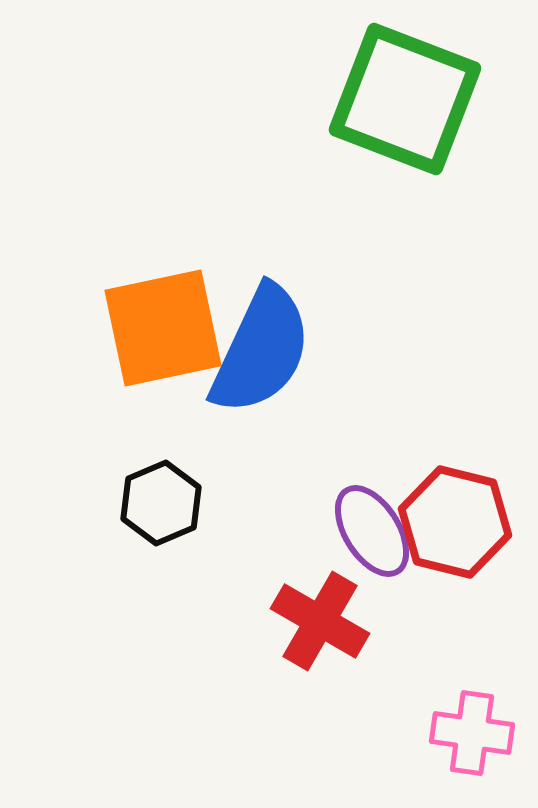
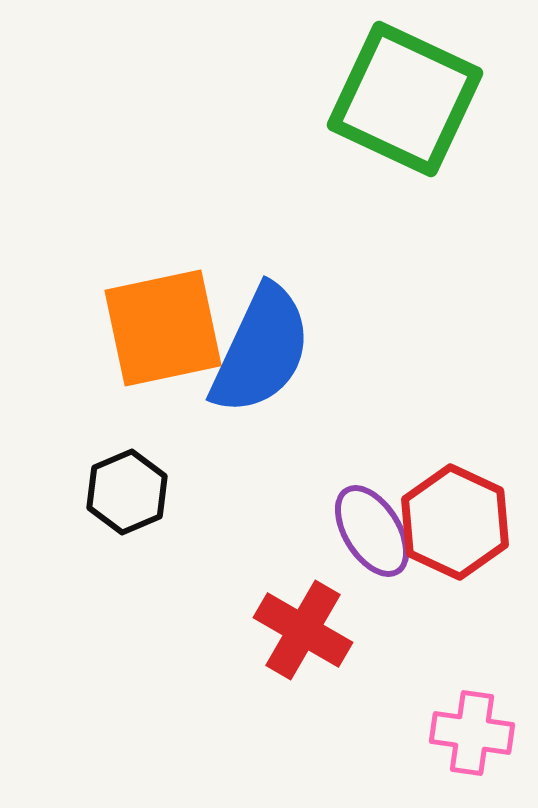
green square: rotated 4 degrees clockwise
black hexagon: moved 34 px left, 11 px up
red hexagon: rotated 11 degrees clockwise
red cross: moved 17 px left, 9 px down
